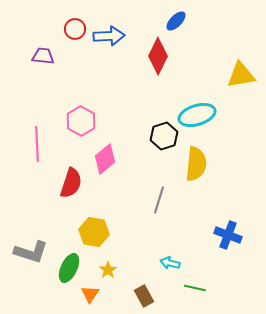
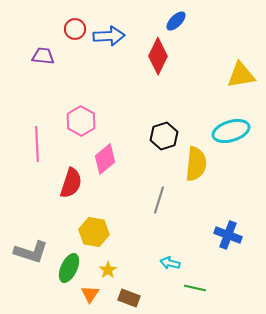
cyan ellipse: moved 34 px right, 16 px down
brown rectangle: moved 15 px left, 2 px down; rotated 40 degrees counterclockwise
